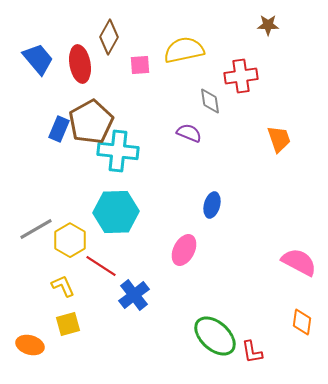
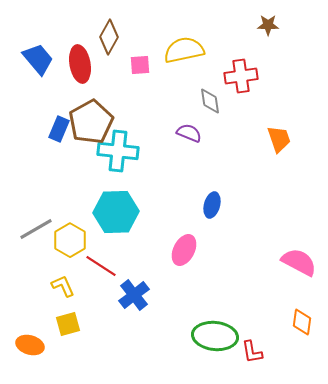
green ellipse: rotated 36 degrees counterclockwise
